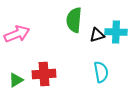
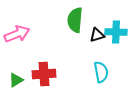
green semicircle: moved 1 px right
